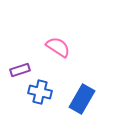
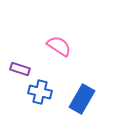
pink semicircle: moved 1 px right, 1 px up
purple rectangle: moved 1 px up; rotated 36 degrees clockwise
